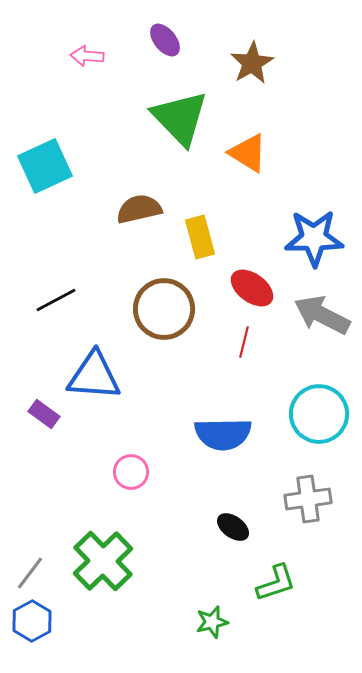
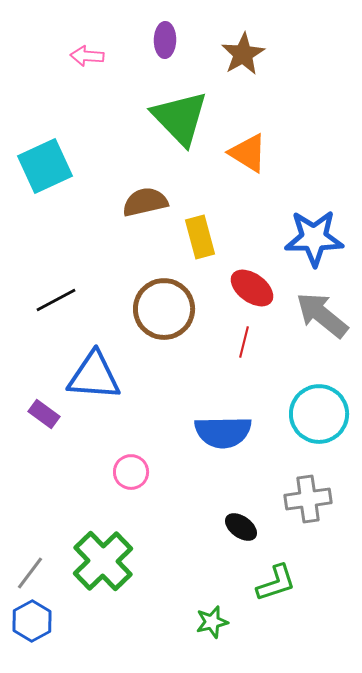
purple ellipse: rotated 40 degrees clockwise
brown star: moved 9 px left, 9 px up
brown semicircle: moved 6 px right, 7 px up
gray arrow: rotated 12 degrees clockwise
blue semicircle: moved 2 px up
black ellipse: moved 8 px right
